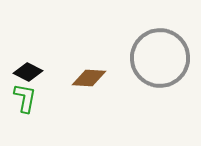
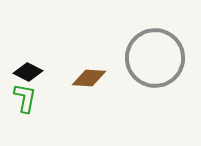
gray circle: moved 5 px left
